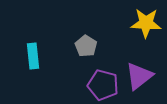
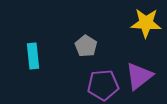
purple pentagon: rotated 20 degrees counterclockwise
